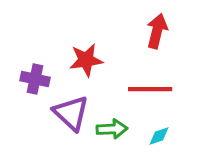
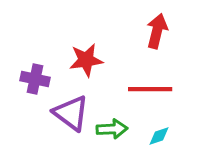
purple triangle: rotated 6 degrees counterclockwise
